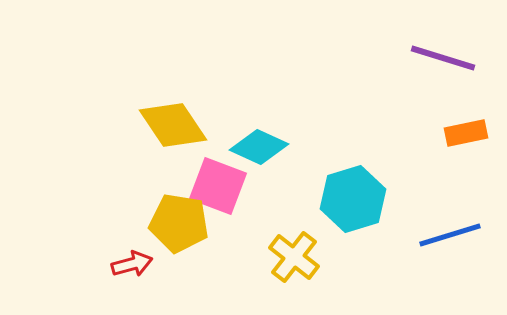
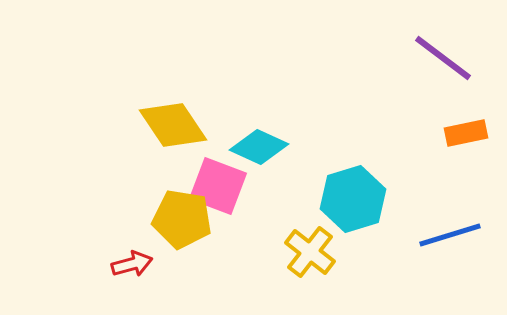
purple line: rotated 20 degrees clockwise
yellow pentagon: moved 3 px right, 4 px up
yellow cross: moved 16 px right, 5 px up
